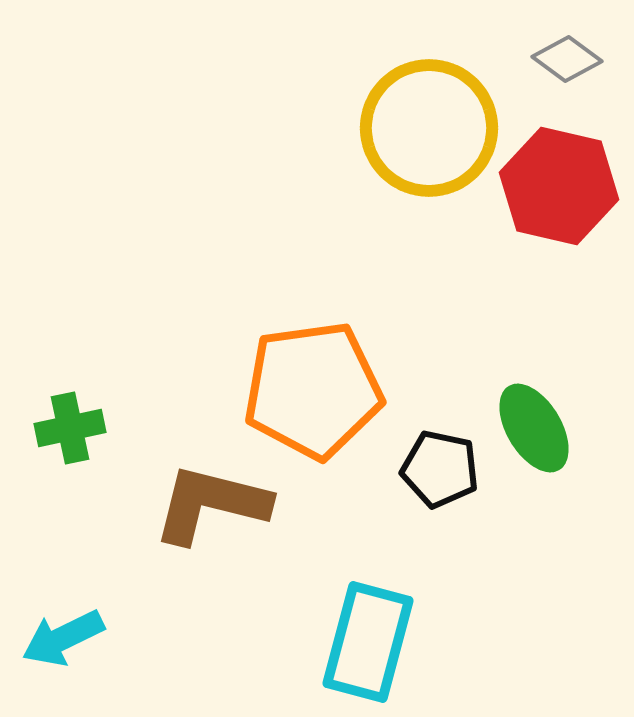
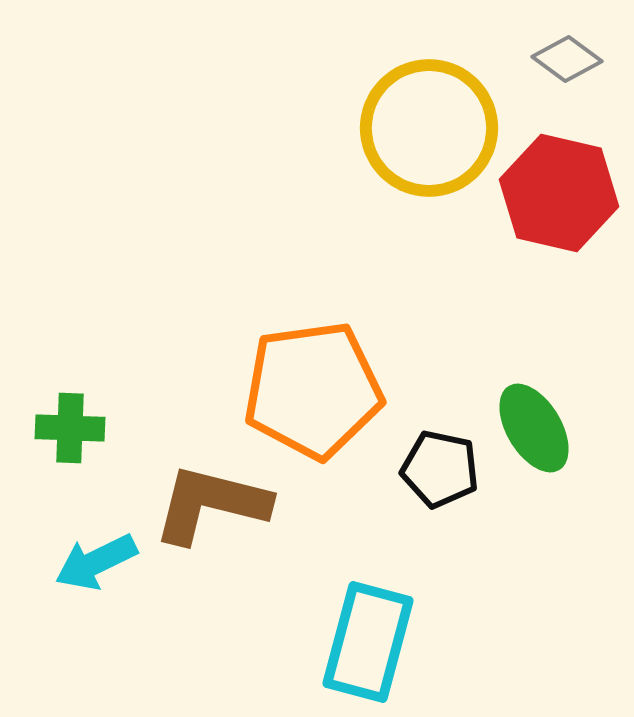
red hexagon: moved 7 px down
green cross: rotated 14 degrees clockwise
cyan arrow: moved 33 px right, 76 px up
